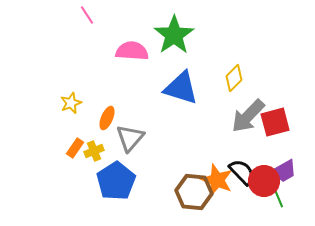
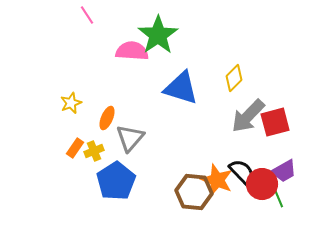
green star: moved 16 px left
red circle: moved 2 px left, 3 px down
